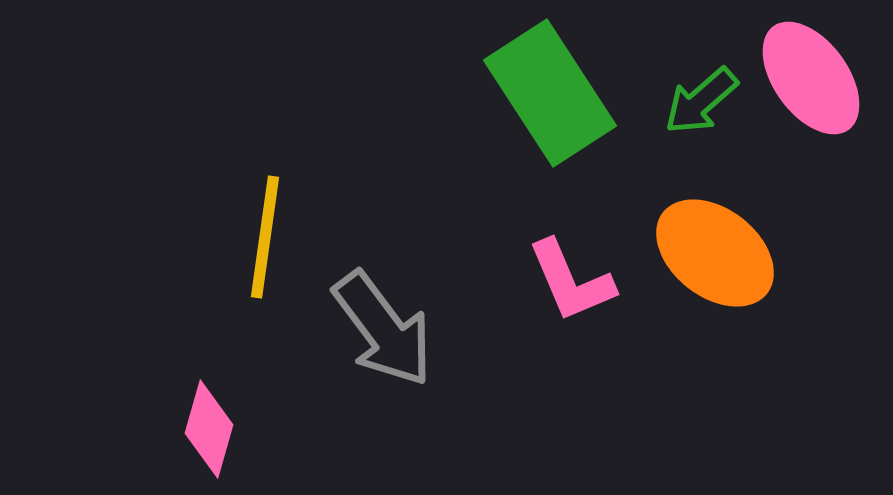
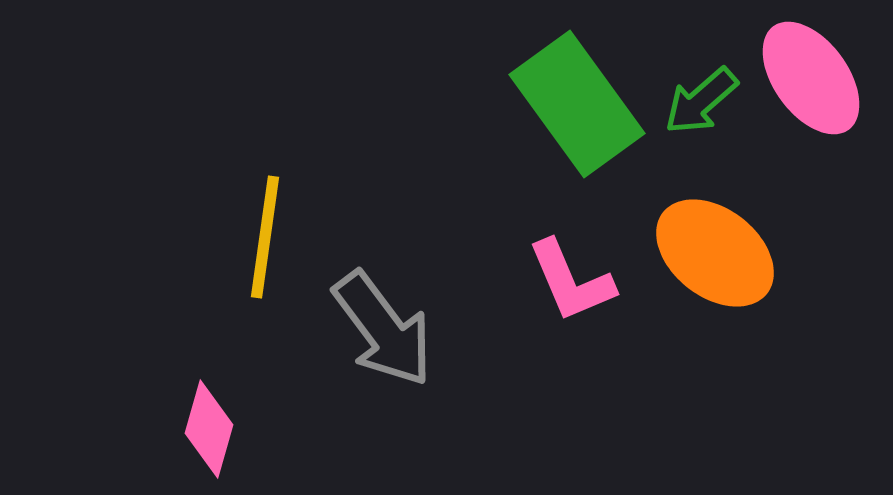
green rectangle: moved 27 px right, 11 px down; rotated 3 degrees counterclockwise
